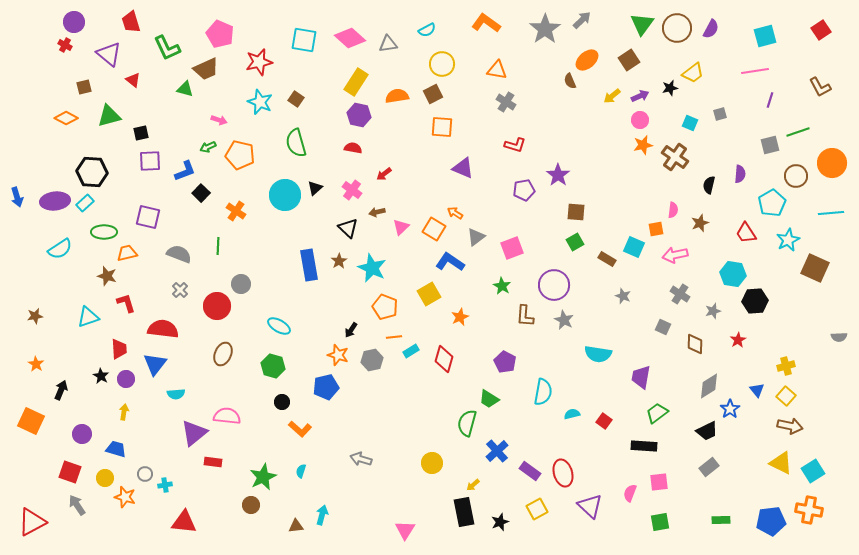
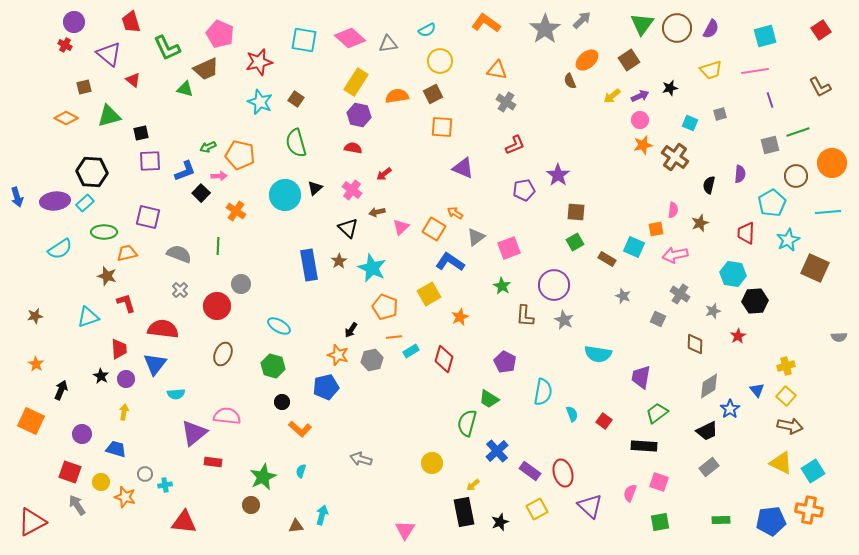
yellow circle at (442, 64): moved 2 px left, 3 px up
yellow trapezoid at (693, 73): moved 18 px right, 3 px up; rotated 20 degrees clockwise
purple line at (770, 100): rotated 35 degrees counterclockwise
pink arrow at (219, 120): moved 56 px down; rotated 21 degrees counterclockwise
red L-shape at (515, 145): rotated 40 degrees counterclockwise
cyan line at (831, 213): moved 3 px left, 1 px up
red trapezoid at (746, 233): rotated 35 degrees clockwise
pink square at (512, 248): moved 3 px left
gray square at (663, 327): moved 5 px left, 8 px up
red star at (738, 340): moved 4 px up
cyan semicircle at (572, 414): rotated 84 degrees clockwise
yellow circle at (105, 478): moved 4 px left, 4 px down
pink square at (659, 482): rotated 24 degrees clockwise
